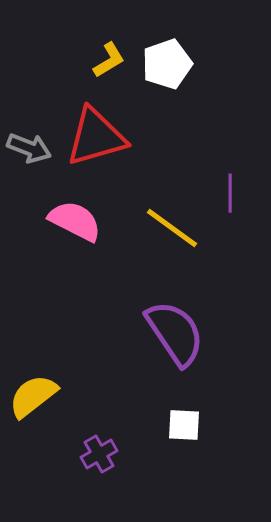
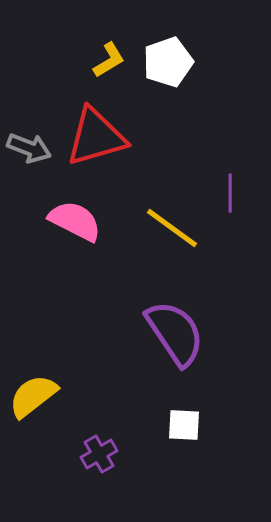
white pentagon: moved 1 px right, 2 px up
